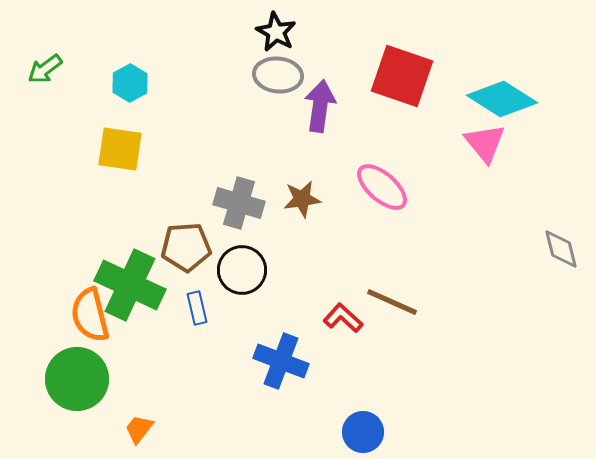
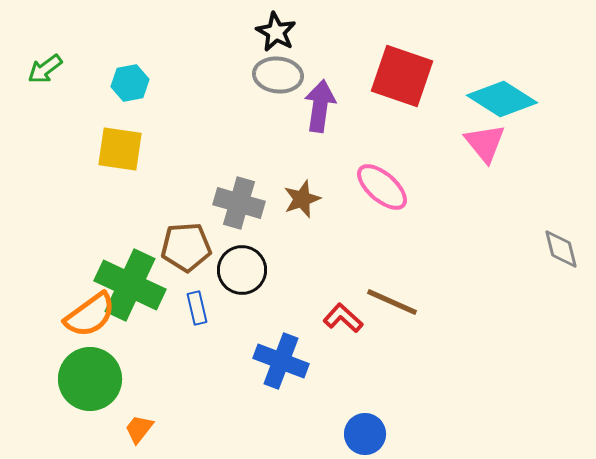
cyan hexagon: rotated 18 degrees clockwise
brown star: rotated 12 degrees counterclockwise
orange semicircle: rotated 112 degrees counterclockwise
green circle: moved 13 px right
blue circle: moved 2 px right, 2 px down
